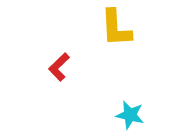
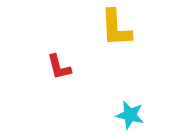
red L-shape: rotated 60 degrees counterclockwise
